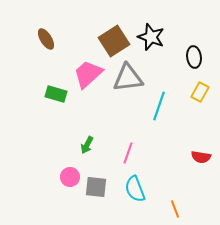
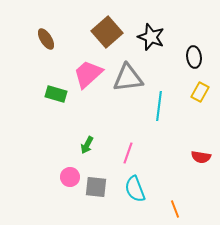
brown square: moved 7 px left, 9 px up; rotated 8 degrees counterclockwise
cyan line: rotated 12 degrees counterclockwise
